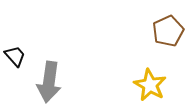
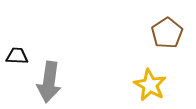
brown pentagon: moved 1 px left, 2 px down; rotated 8 degrees counterclockwise
black trapezoid: moved 2 px right; rotated 45 degrees counterclockwise
